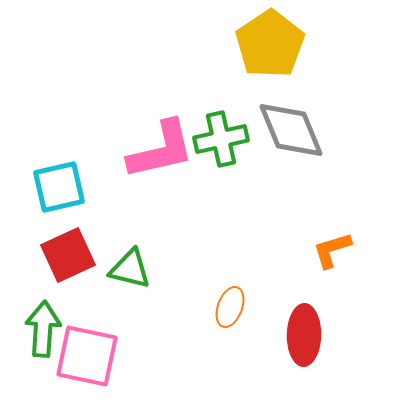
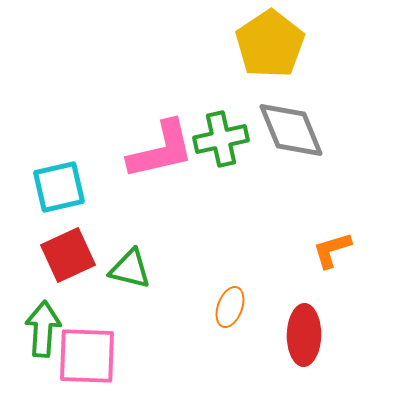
pink square: rotated 10 degrees counterclockwise
